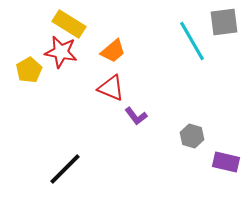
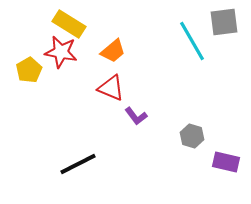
black line: moved 13 px right, 5 px up; rotated 18 degrees clockwise
